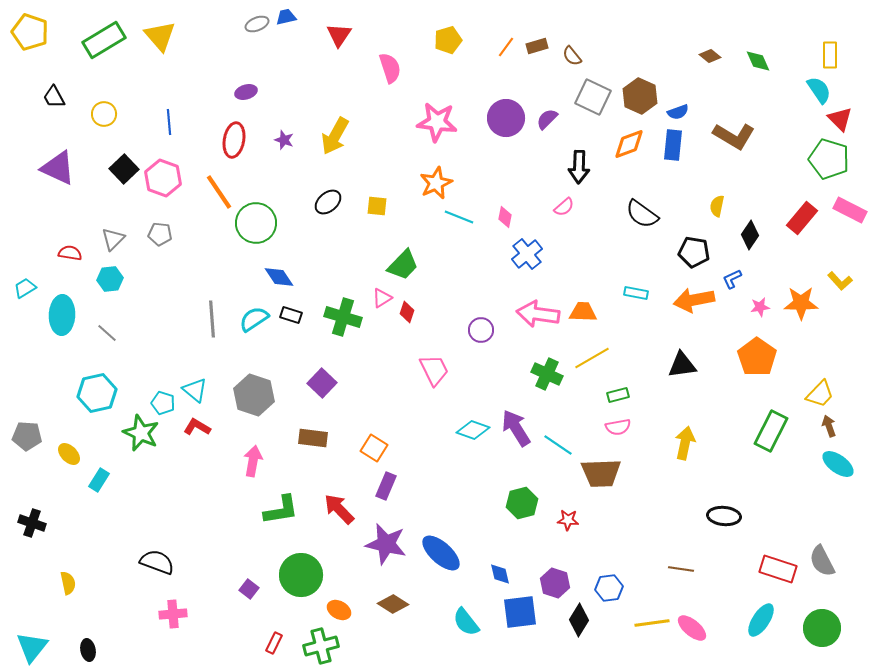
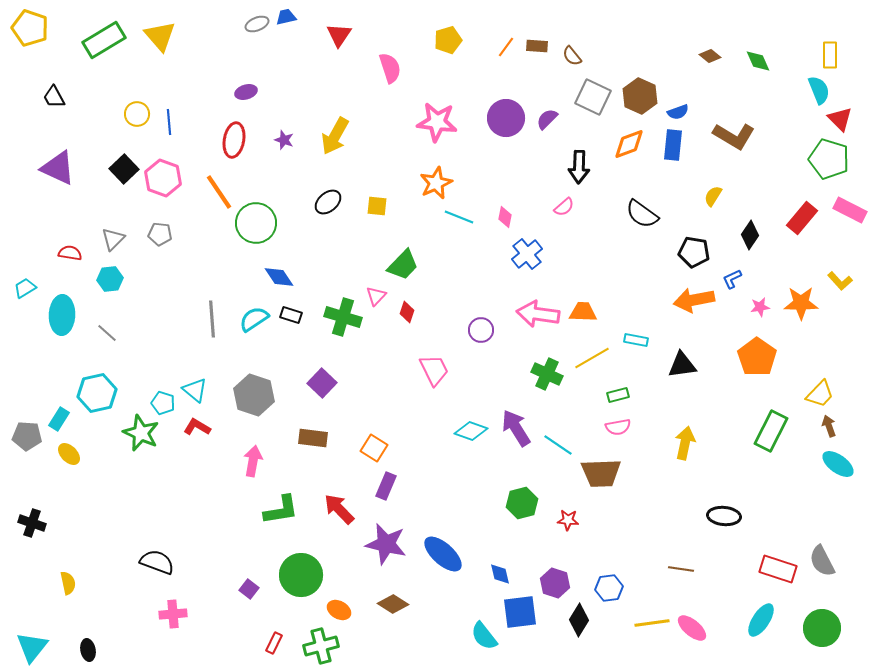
yellow pentagon at (30, 32): moved 4 px up
brown rectangle at (537, 46): rotated 20 degrees clockwise
cyan semicircle at (819, 90): rotated 12 degrees clockwise
yellow circle at (104, 114): moved 33 px right
yellow semicircle at (717, 206): moved 4 px left, 10 px up; rotated 20 degrees clockwise
cyan rectangle at (636, 293): moved 47 px down
pink triangle at (382, 298): moved 6 px left, 2 px up; rotated 15 degrees counterclockwise
cyan diamond at (473, 430): moved 2 px left, 1 px down
cyan rectangle at (99, 480): moved 40 px left, 61 px up
blue ellipse at (441, 553): moved 2 px right, 1 px down
cyan semicircle at (466, 622): moved 18 px right, 14 px down
